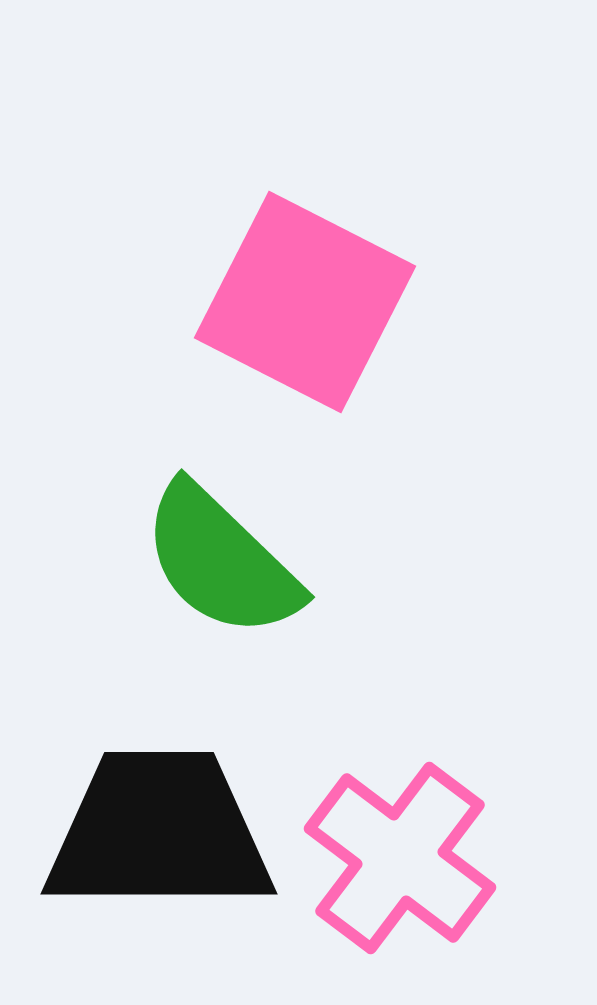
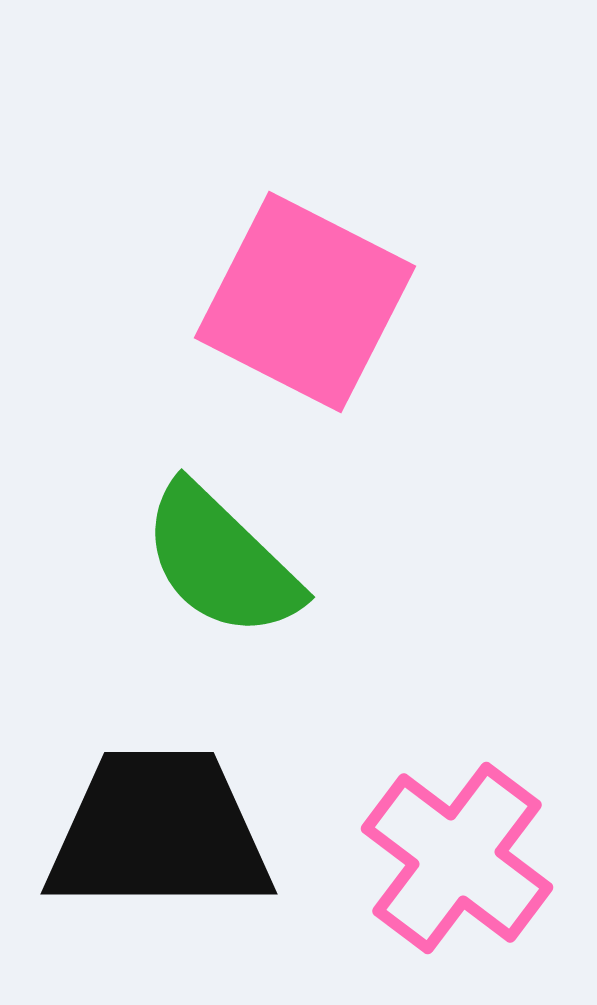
pink cross: moved 57 px right
